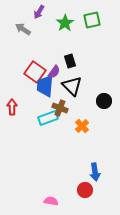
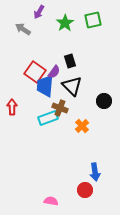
green square: moved 1 px right
